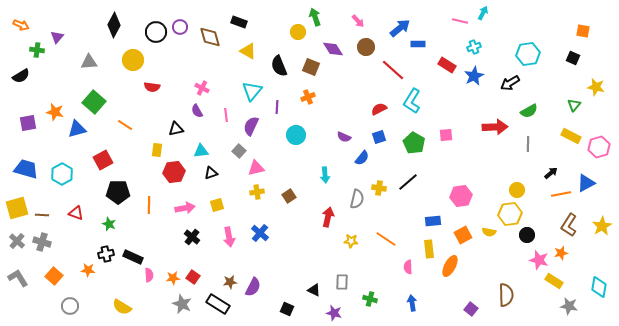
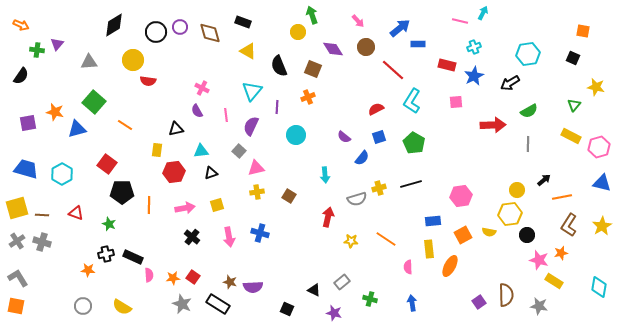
green arrow at (315, 17): moved 3 px left, 2 px up
black rectangle at (239, 22): moved 4 px right
black diamond at (114, 25): rotated 30 degrees clockwise
purple triangle at (57, 37): moved 7 px down
brown diamond at (210, 37): moved 4 px up
red rectangle at (447, 65): rotated 18 degrees counterclockwise
brown square at (311, 67): moved 2 px right, 2 px down
black semicircle at (21, 76): rotated 24 degrees counterclockwise
red semicircle at (152, 87): moved 4 px left, 6 px up
red semicircle at (379, 109): moved 3 px left
red arrow at (495, 127): moved 2 px left, 2 px up
pink square at (446, 135): moved 10 px right, 33 px up
purple semicircle at (344, 137): rotated 16 degrees clockwise
red square at (103, 160): moved 4 px right, 4 px down; rotated 24 degrees counterclockwise
black arrow at (551, 173): moved 7 px left, 7 px down
black line at (408, 182): moved 3 px right, 2 px down; rotated 25 degrees clockwise
blue triangle at (586, 183): moved 16 px right; rotated 42 degrees clockwise
yellow cross at (379, 188): rotated 24 degrees counterclockwise
black pentagon at (118, 192): moved 4 px right
orange line at (561, 194): moved 1 px right, 3 px down
brown square at (289, 196): rotated 24 degrees counterclockwise
gray semicircle at (357, 199): rotated 60 degrees clockwise
blue cross at (260, 233): rotated 24 degrees counterclockwise
gray cross at (17, 241): rotated 14 degrees clockwise
orange square at (54, 276): moved 38 px left, 30 px down; rotated 30 degrees counterclockwise
brown star at (230, 282): rotated 24 degrees clockwise
gray rectangle at (342, 282): rotated 49 degrees clockwise
purple semicircle at (253, 287): rotated 60 degrees clockwise
gray circle at (70, 306): moved 13 px right
gray star at (569, 306): moved 30 px left
purple square at (471, 309): moved 8 px right, 7 px up; rotated 16 degrees clockwise
